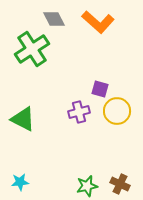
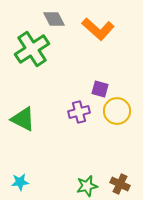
orange L-shape: moved 7 px down
